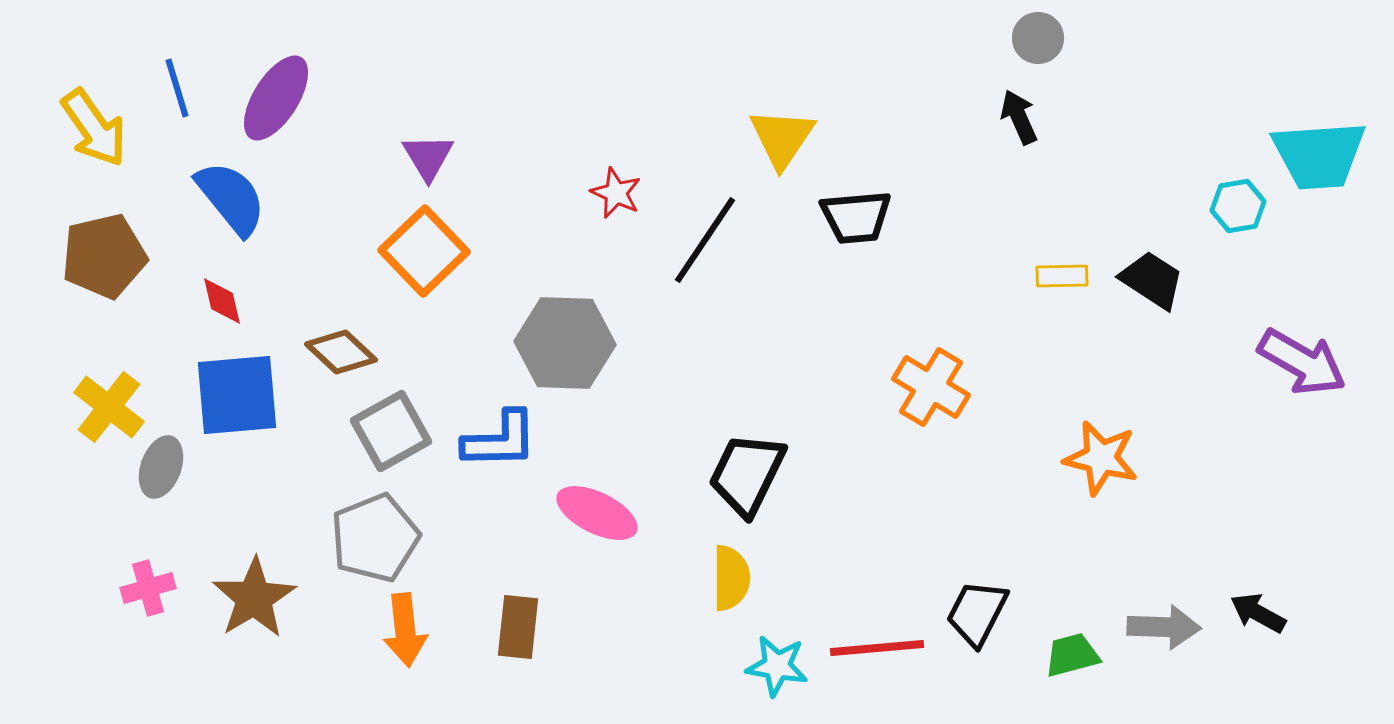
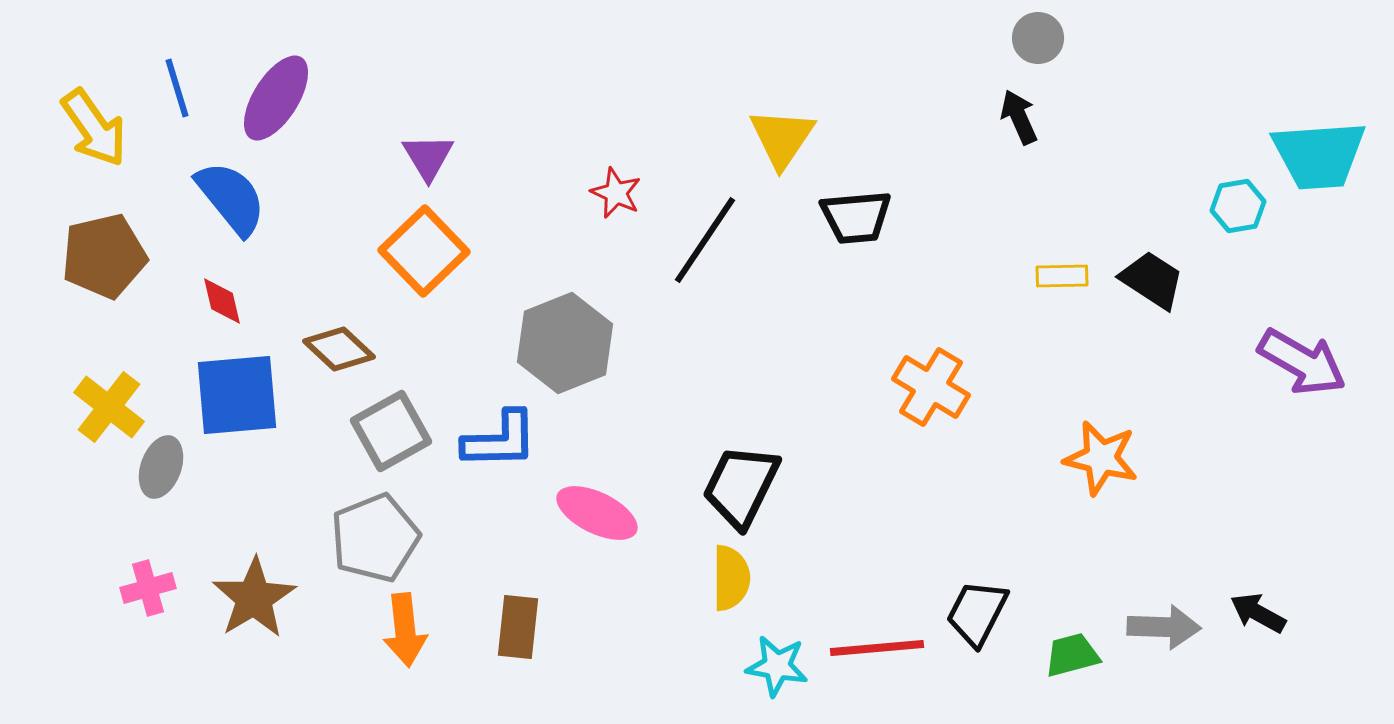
gray hexagon at (565, 343): rotated 24 degrees counterclockwise
brown diamond at (341, 352): moved 2 px left, 3 px up
black trapezoid at (747, 474): moved 6 px left, 12 px down
